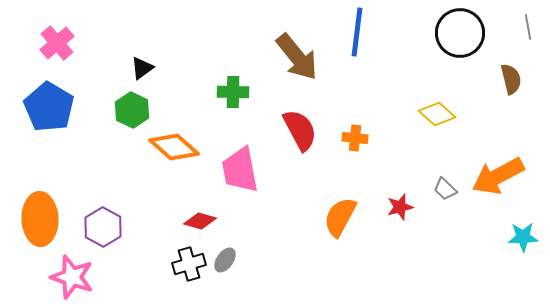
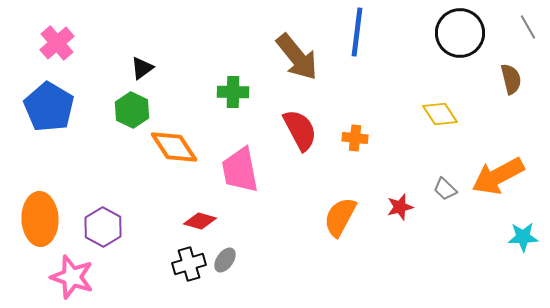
gray line: rotated 20 degrees counterclockwise
yellow diamond: moved 3 px right; rotated 15 degrees clockwise
orange diamond: rotated 15 degrees clockwise
